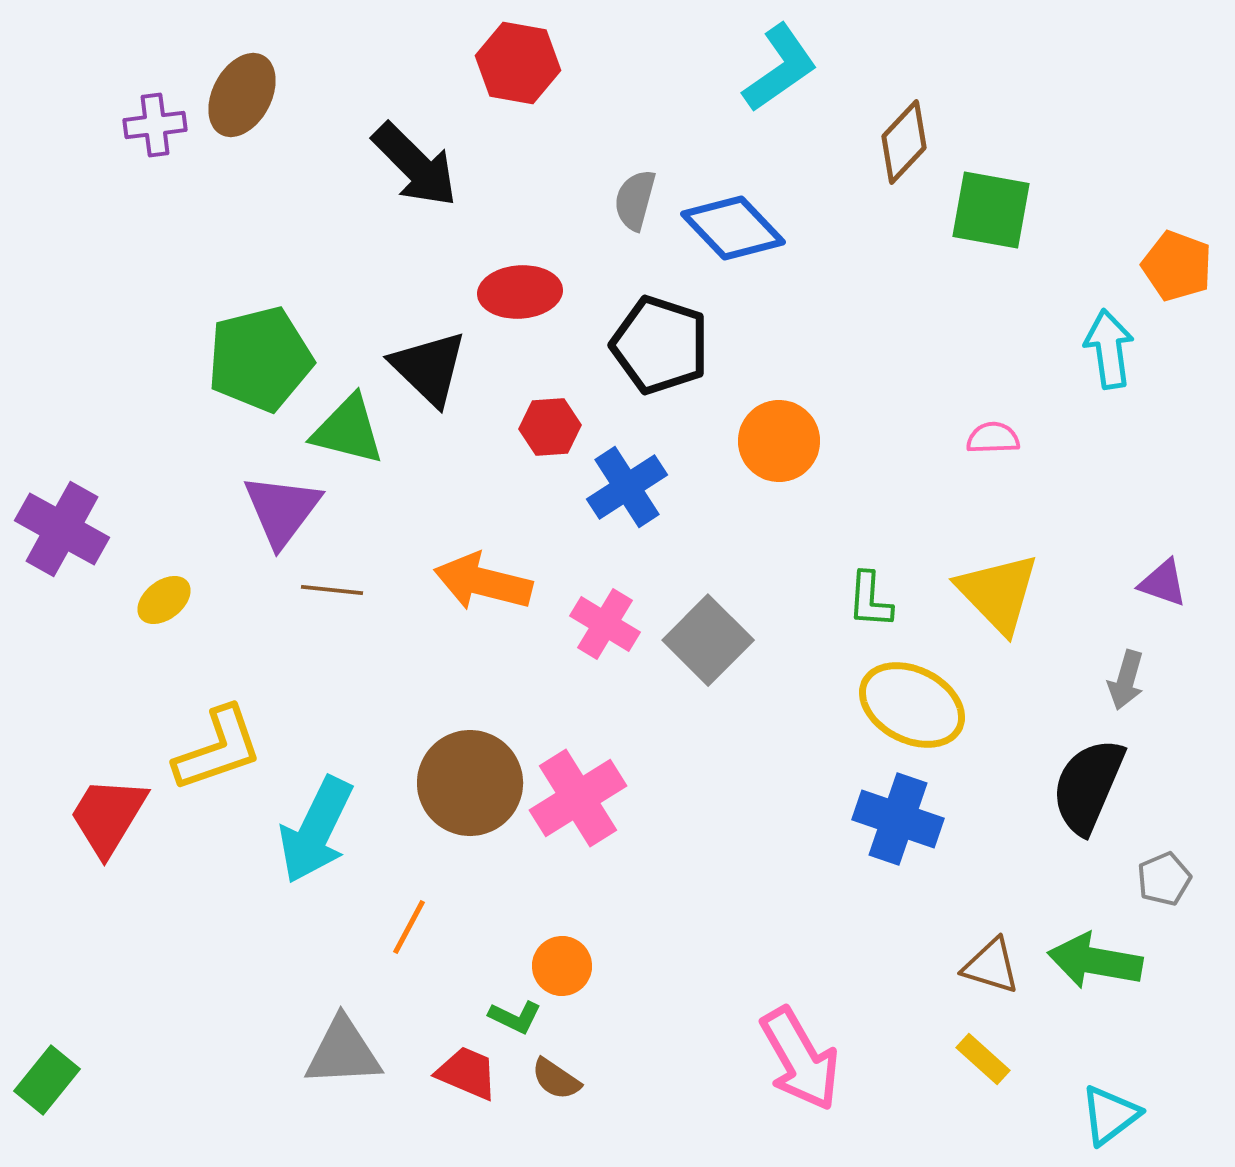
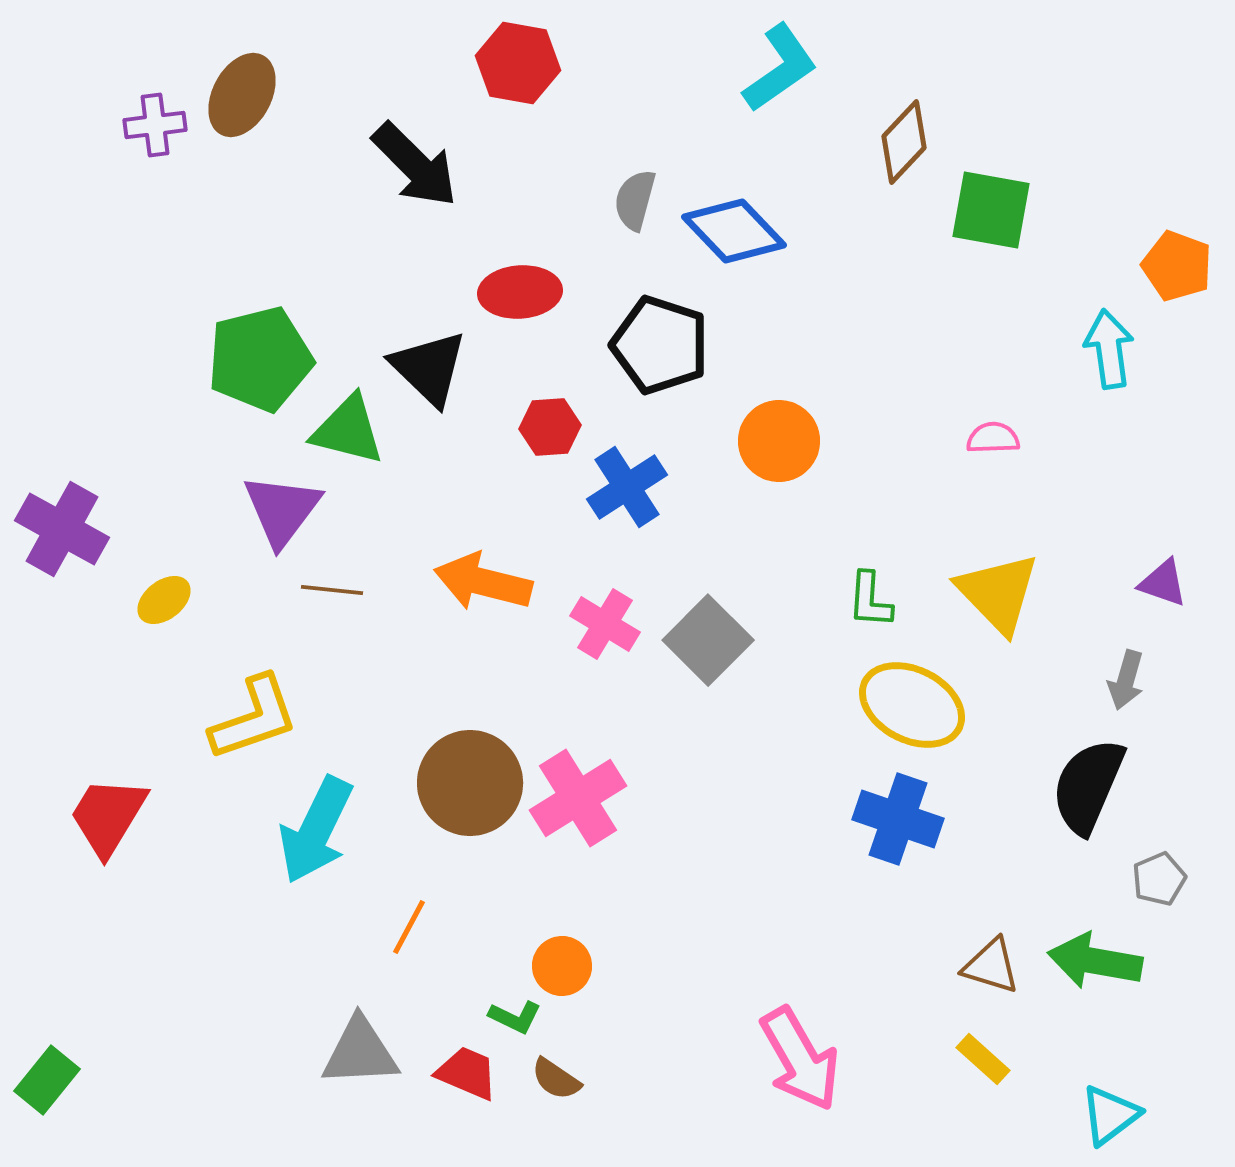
blue diamond at (733, 228): moved 1 px right, 3 px down
yellow L-shape at (218, 749): moved 36 px right, 31 px up
gray pentagon at (1164, 879): moved 5 px left
gray triangle at (343, 1052): moved 17 px right
